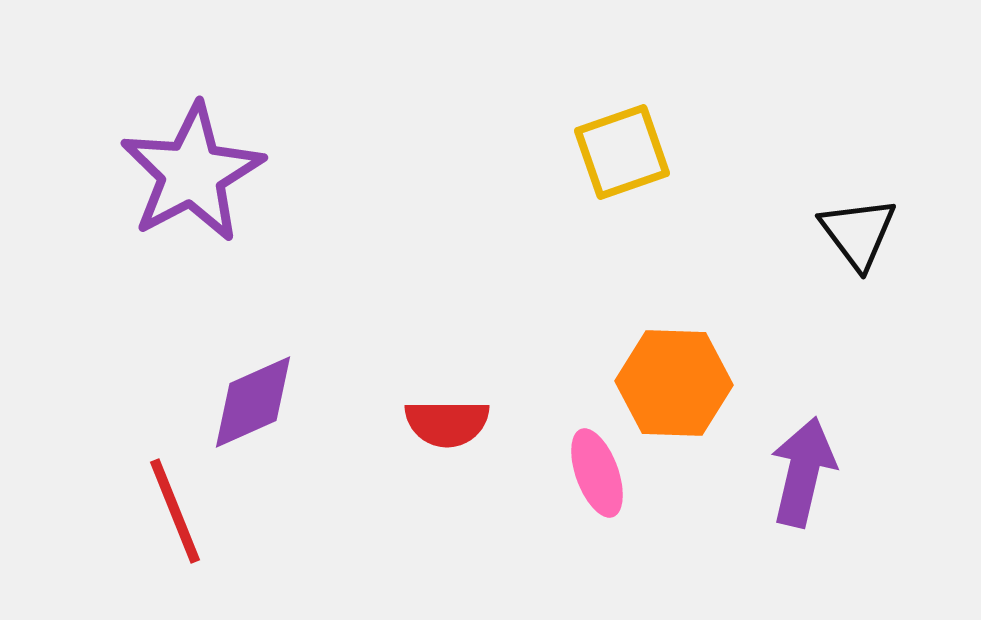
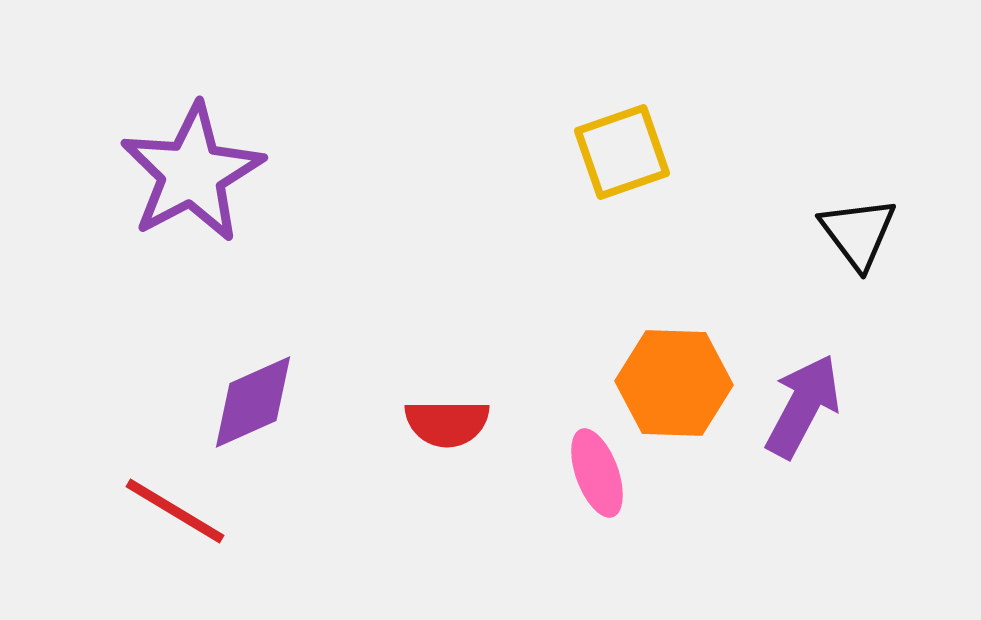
purple arrow: moved 66 px up; rotated 15 degrees clockwise
red line: rotated 37 degrees counterclockwise
